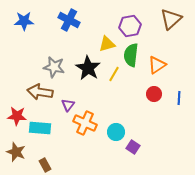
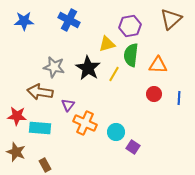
orange triangle: moved 1 px right; rotated 36 degrees clockwise
